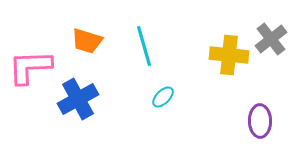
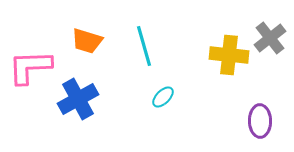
gray cross: moved 1 px left, 1 px up
